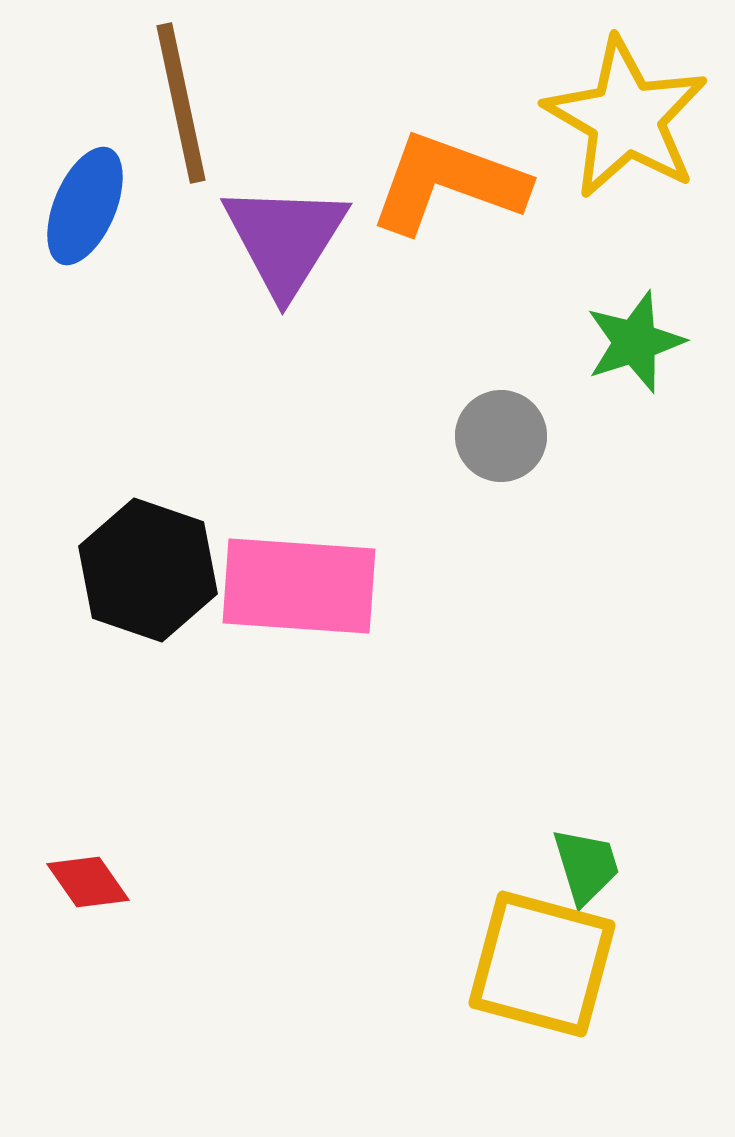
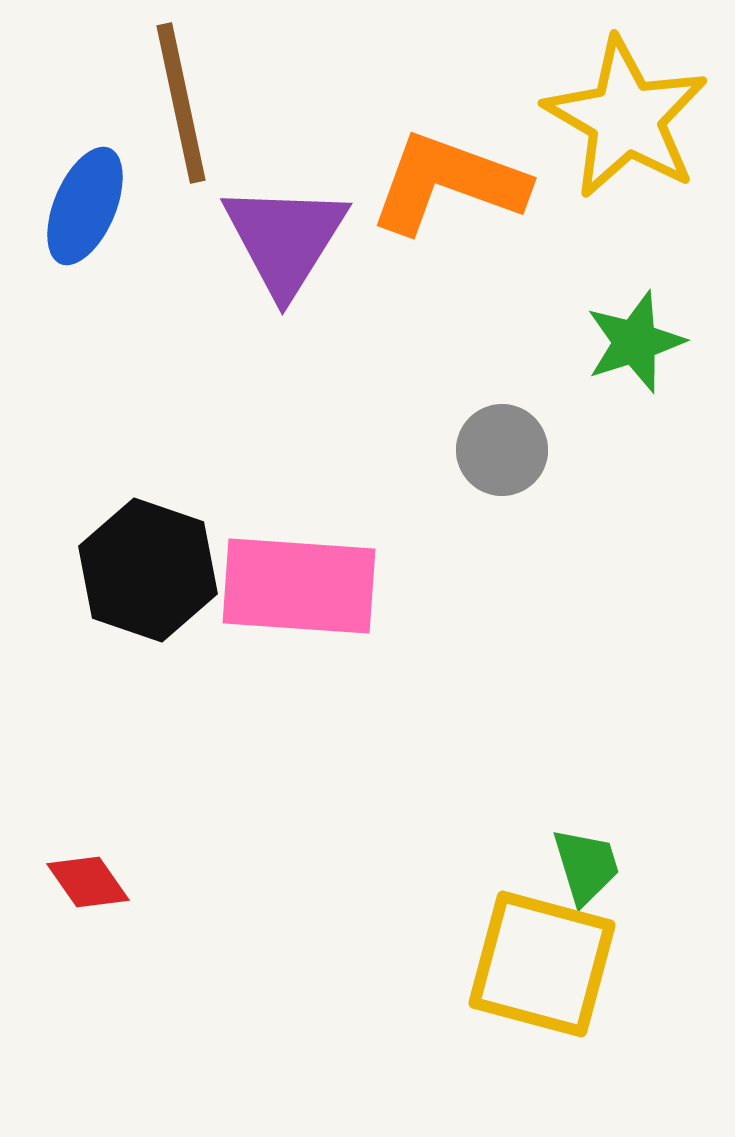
gray circle: moved 1 px right, 14 px down
